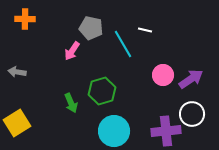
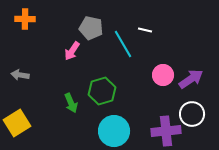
gray arrow: moved 3 px right, 3 px down
